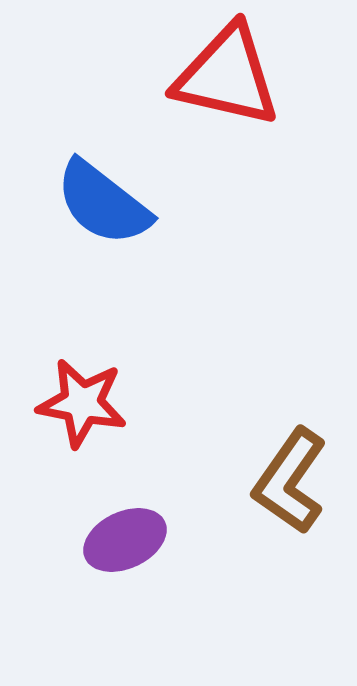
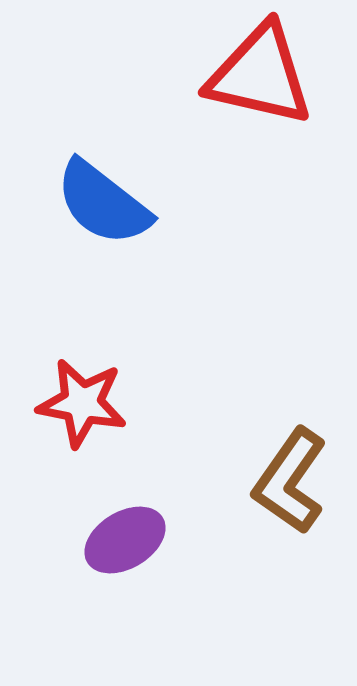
red triangle: moved 33 px right, 1 px up
purple ellipse: rotated 6 degrees counterclockwise
